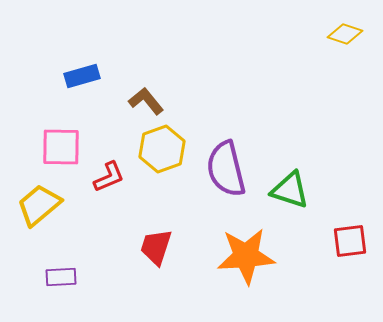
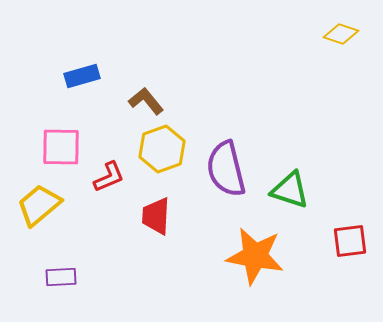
yellow diamond: moved 4 px left
red trapezoid: moved 31 px up; rotated 15 degrees counterclockwise
orange star: moved 9 px right; rotated 14 degrees clockwise
